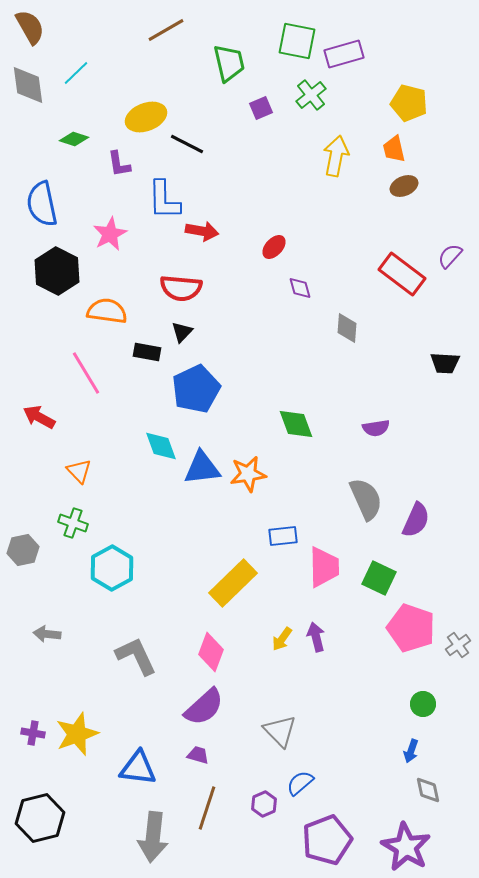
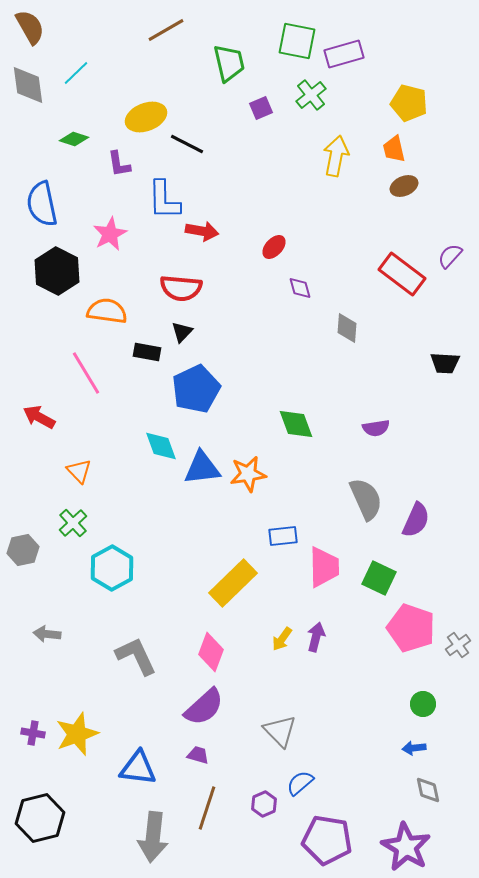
green cross at (73, 523): rotated 28 degrees clockwise
purple arrow at (316, 637): rotated 28 degrees clockwise
blue arrow at (411, 751): moved 3 px right, 3 px up; rotated 65 degrees clockwise
purple pentagon at (327, 840): rotated 30 degrees clockwise
